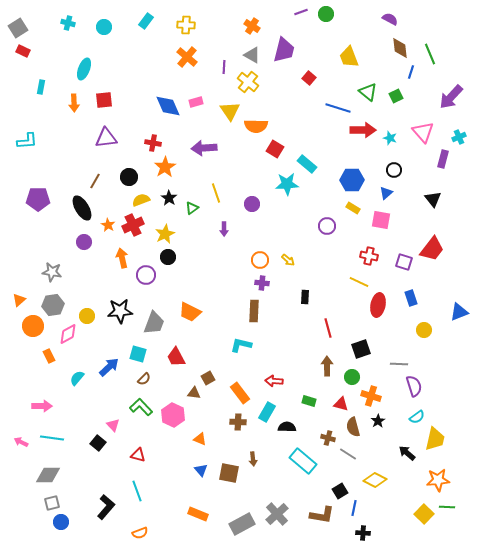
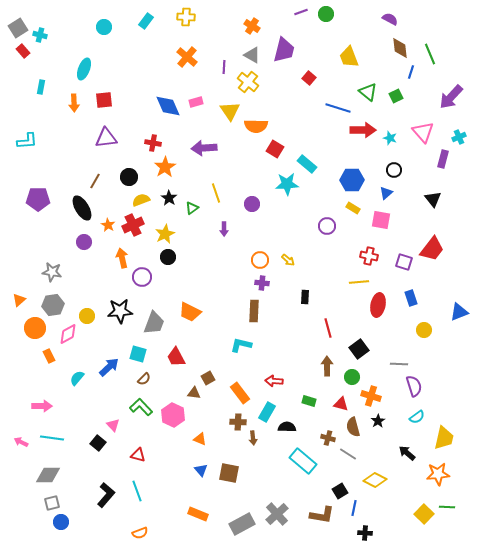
cyan cross at (68, 23): moved 28 px left, 12 px down
yellow cross at (186, 25): moved 8 px up
red rectangle at (23, 51): rotated 24 degrees clockwise
purple circle at (146, 275): moved 4 px left, 2 px down
yellow line at (359, 282): rotated 30 degrees counterclockwise
orange circle at (33, 326): moved 2 px right, 2 px down
black square at (361, 349): moved 2 px left; rotated 18 degrees counterclockwise
yellow trapezoid at (435, 439): moved 9 px right, 1 px up
brown arrow at (253, 459): moved 21 px up
orange star at (438, 480): moved 6 px up
black L-shape at (106, 507): moved 12 px up
black cross at (363, 533): moved 2 px right
